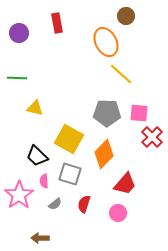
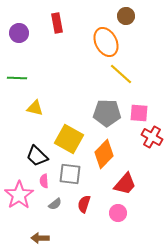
red cross: rotated 15 degrees counterclockwise
gray square: rotated 10 degrees counterclockwise
